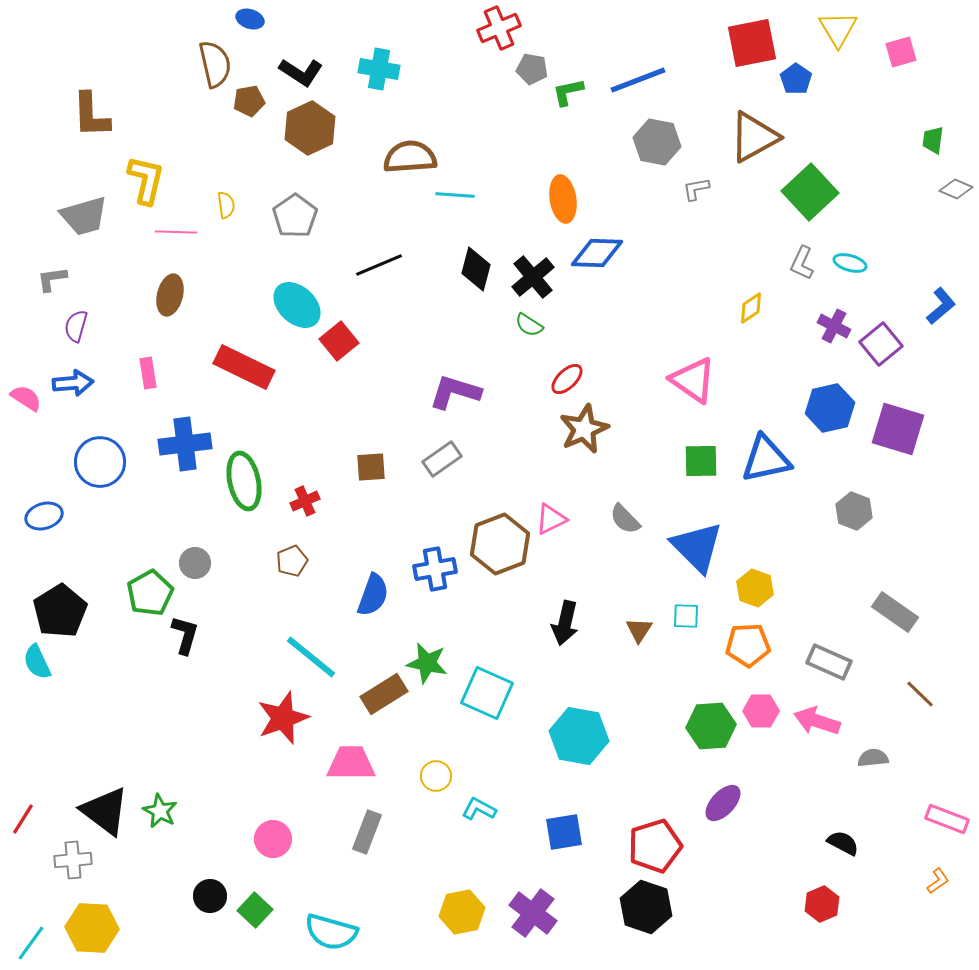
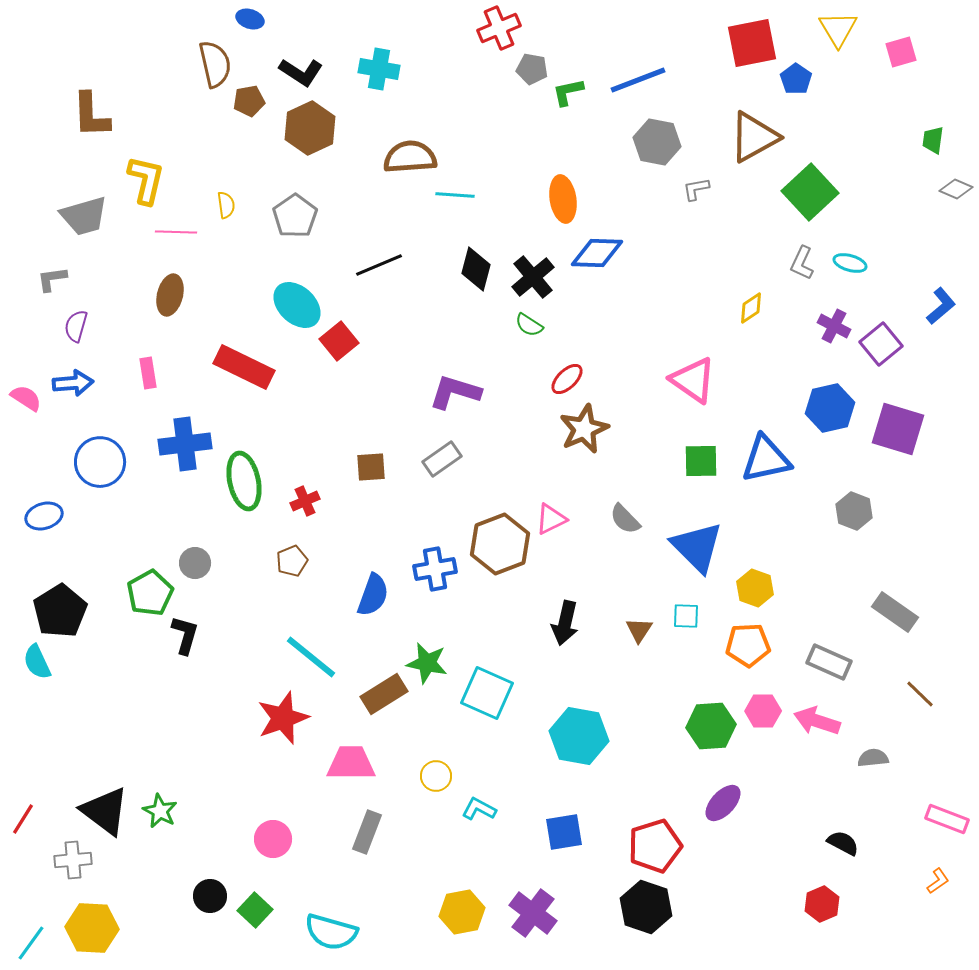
pink hexagon at (761, 711): moved 2 px right
